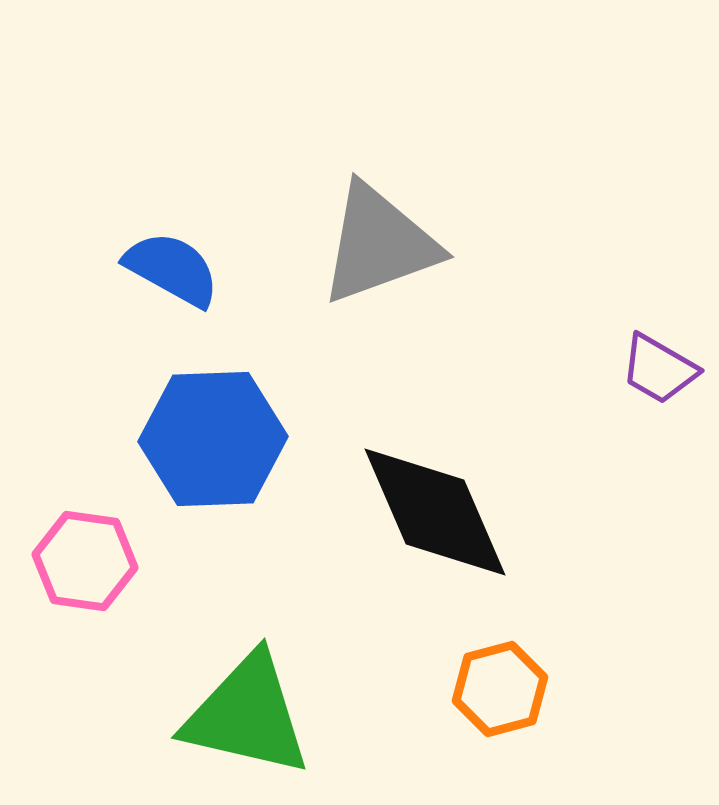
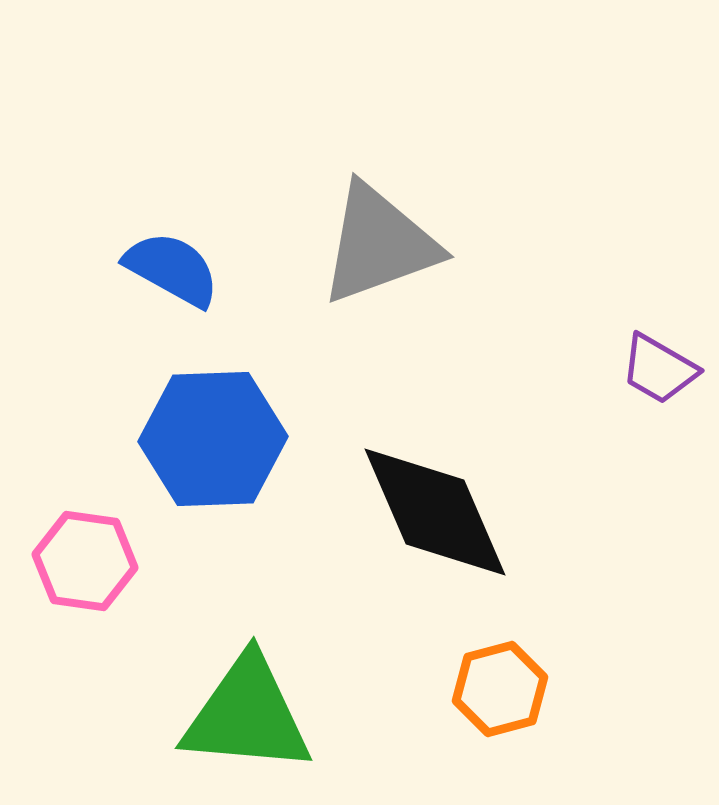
green triangle: rotated 8 degrees counterclockwise
